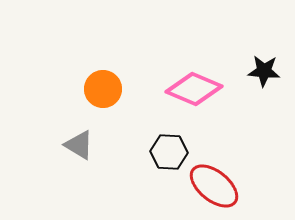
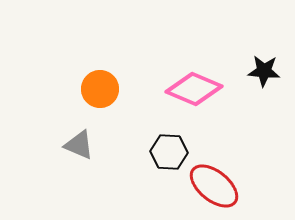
orange circle: moved 3 px left
gray triangle: rotated 8 degrees counterclockwise
